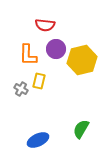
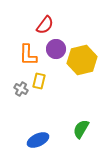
red semicircle: rotated 60 degrees counterclockwise
